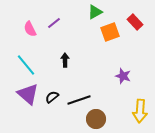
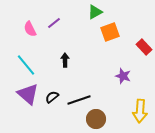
red rectangle: moved 9 px right, 25 px down
